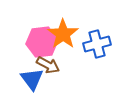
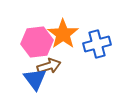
pink hexagon: moved 5 px left
brown arrow: moved 1 px right, 1 px down; rotated 45 degrees counterclockwise
blue triangle: moved 3 px right
